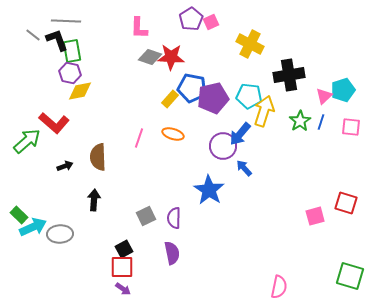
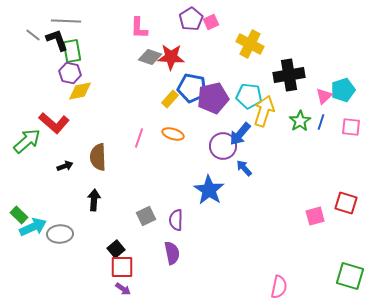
purple semicircle at (174, 218): moved 2 px right, 2 px down
black square at (124, 249): moved 8 px left; rotated 12 degrees counterclockwise
